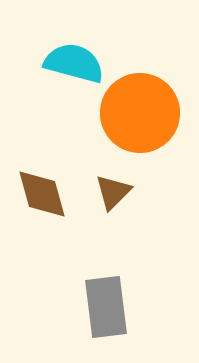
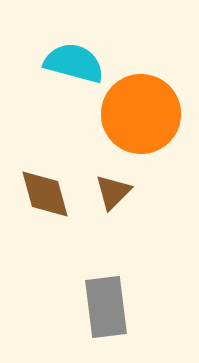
orange circle: moved 1 px right, 1 px down
brown diamond: moved 3 px right
